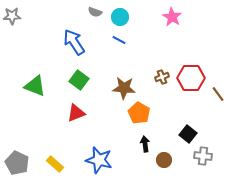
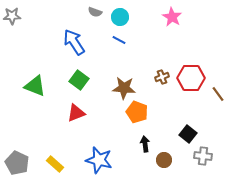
orange pentagon: moved 2 px left, 1 px up; rotated 10 degrees counterclockwise
